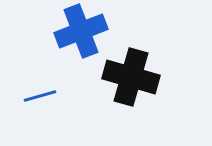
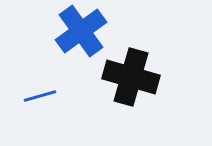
blue cross: rotated 15 degrees counterclockwise
